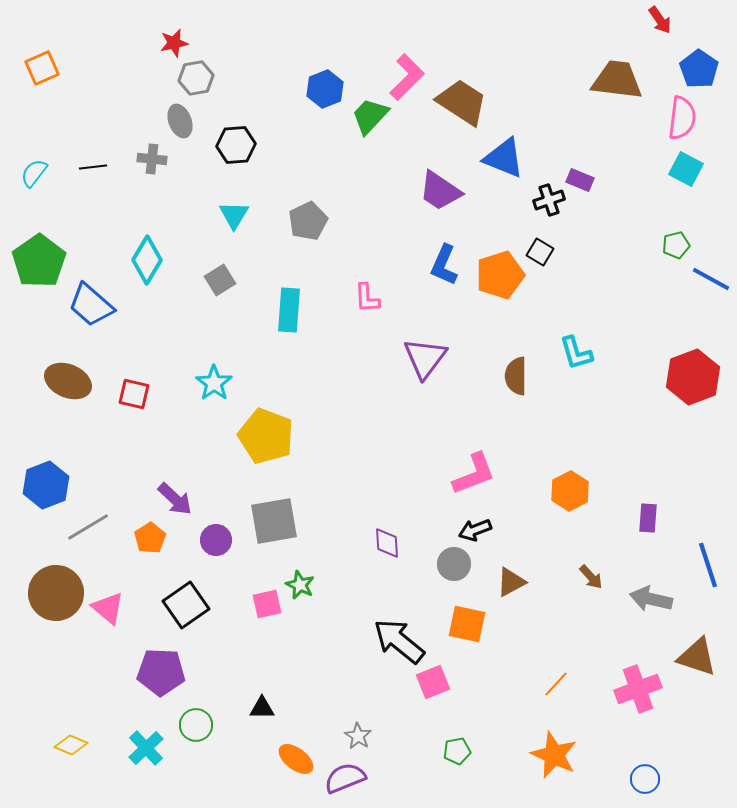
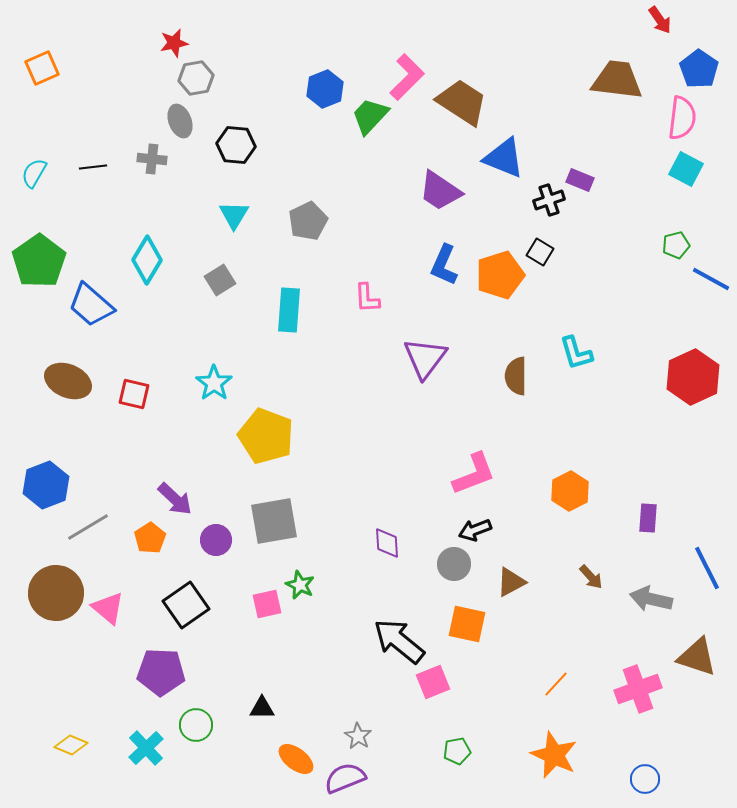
black hexagon at (236, 145): rotated 9 degrees clockwise
cyan semicircle at (34, 173): rotated 8 degrees counterclockwise
red hexagon at (693, 377): rotated 4 degrees counterclockwise
blue line at (708, 565): moved 1 px left, 3 px down; rotated 9 degrees counterclockwise
